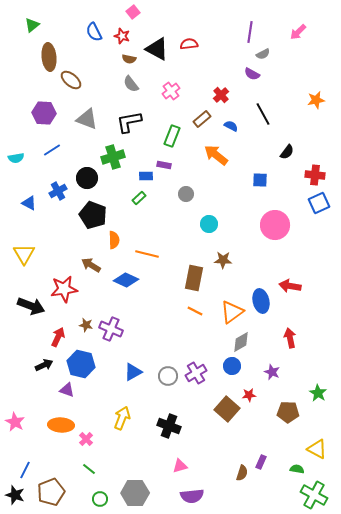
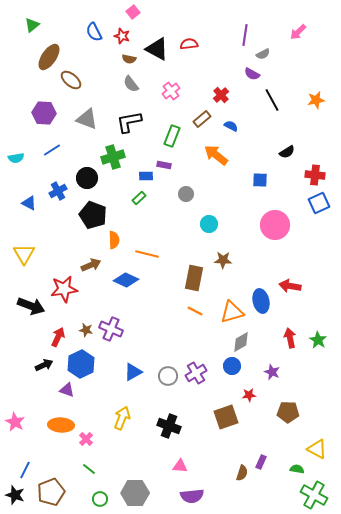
purple line at (250, 32): moved 5 px left, 3 px down
brown ellipse at (49, 57): rotated 40 degrees clockwise
black line at (263, 114): moved 9 px right, 14 px up
black semicircle at (287, 152): rotated 21 degrees clockwise
brown arrow at (91, 265): rotated 126 degrees clockwise
orange triangle at (232, 312): rotated 20 degrees clockwise
brown star at (86, 325): moved 5 px down
blue hexagon at (81, 364): rotated 20 degrees clockwise
green star at (318, 393): moved 53 px up
brown square at (227, 409): moved 1 px left, 8 px down; rotated 30 degrees clockwise
pink triangle at (180, 466): rotated 21 degrees clockwise
